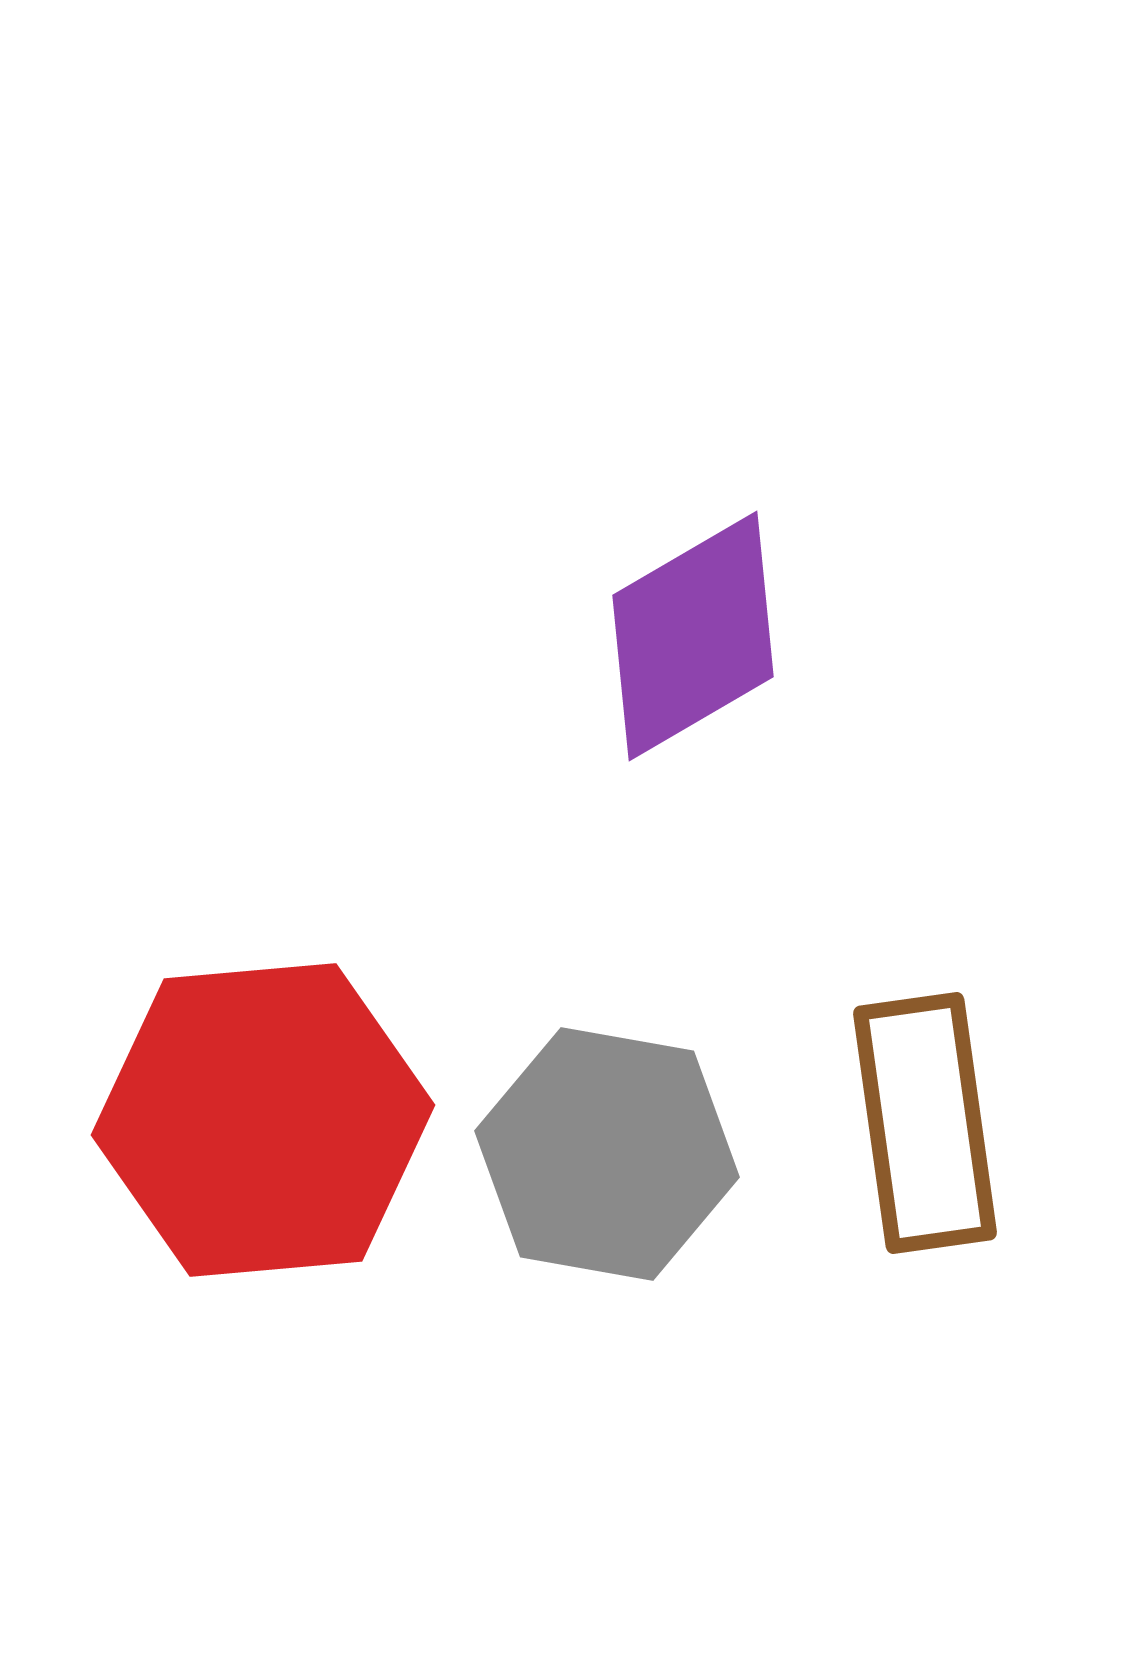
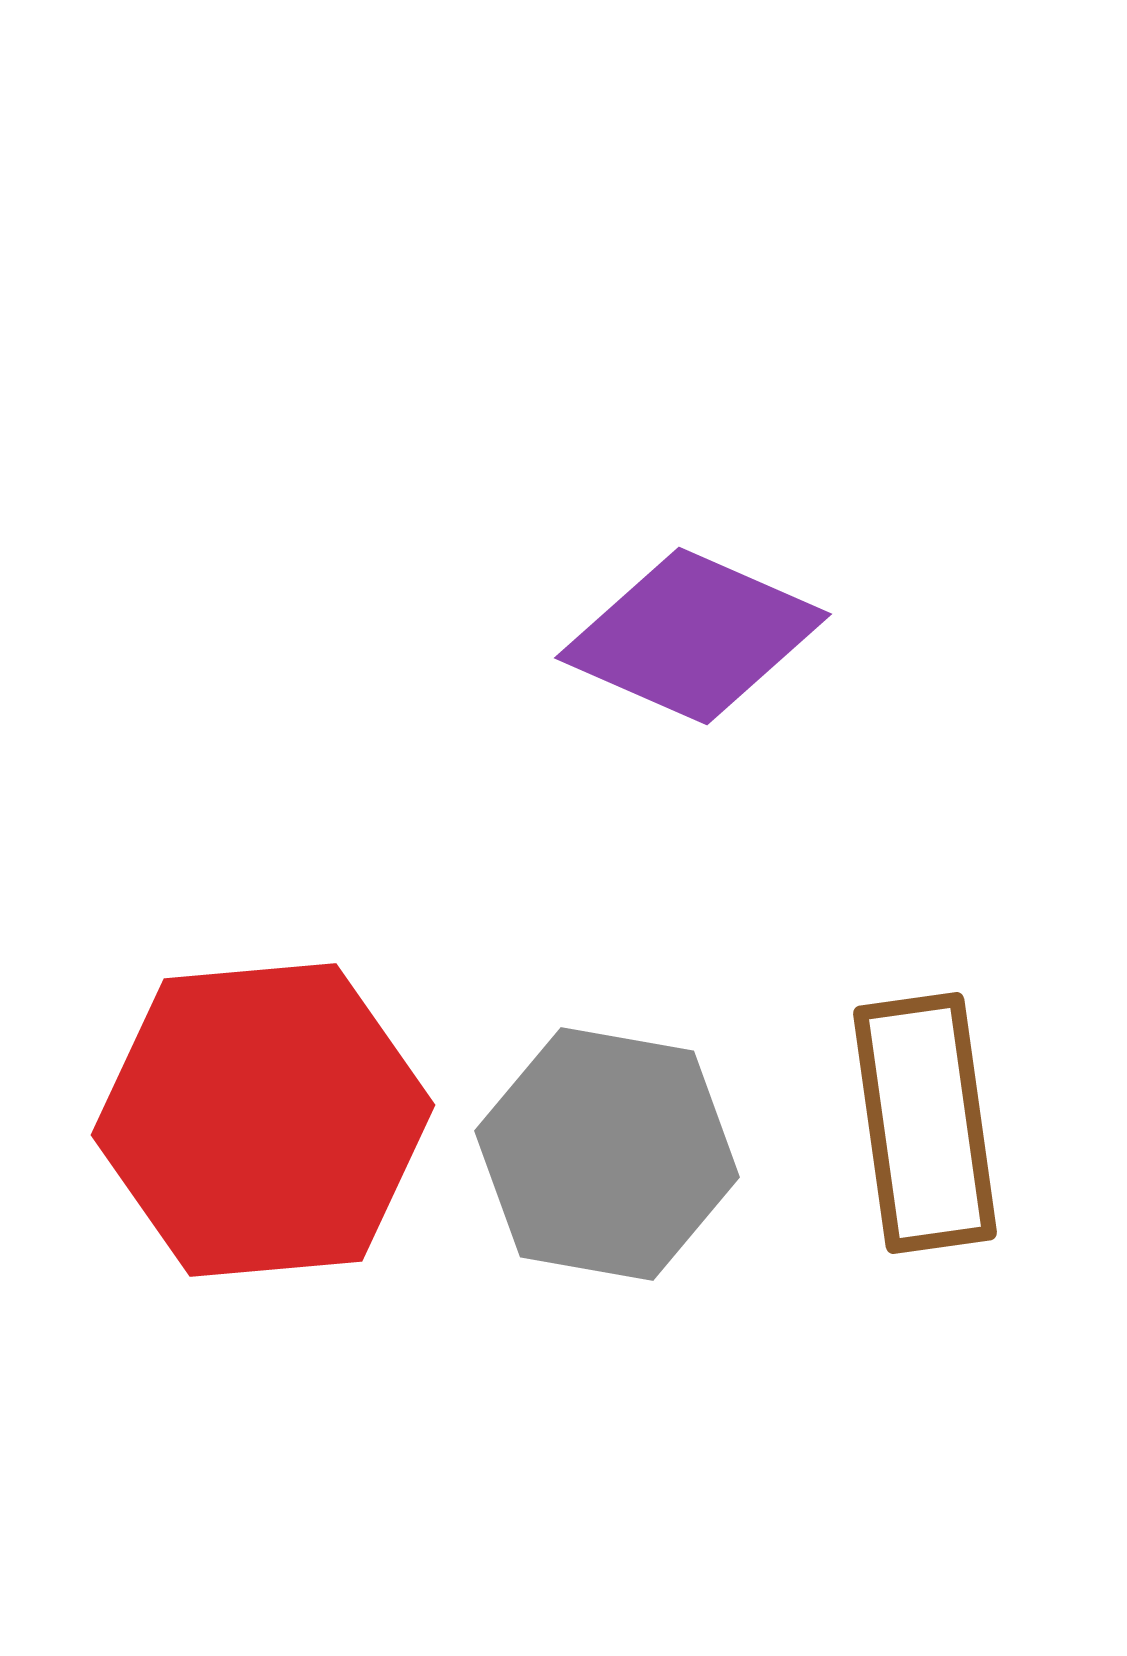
purple diamond: rotated 54 degrees clockwise
